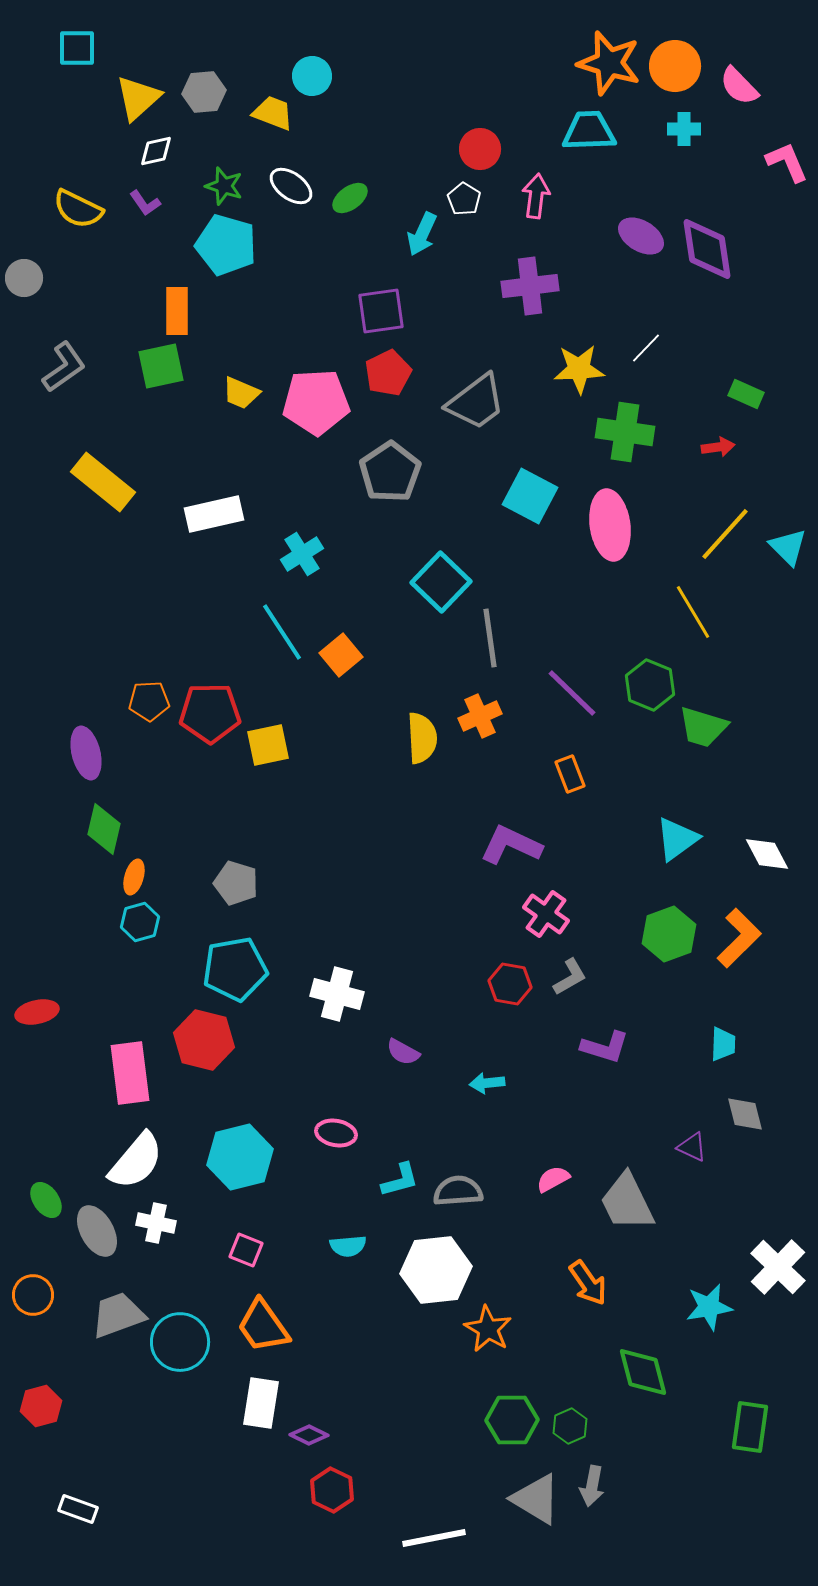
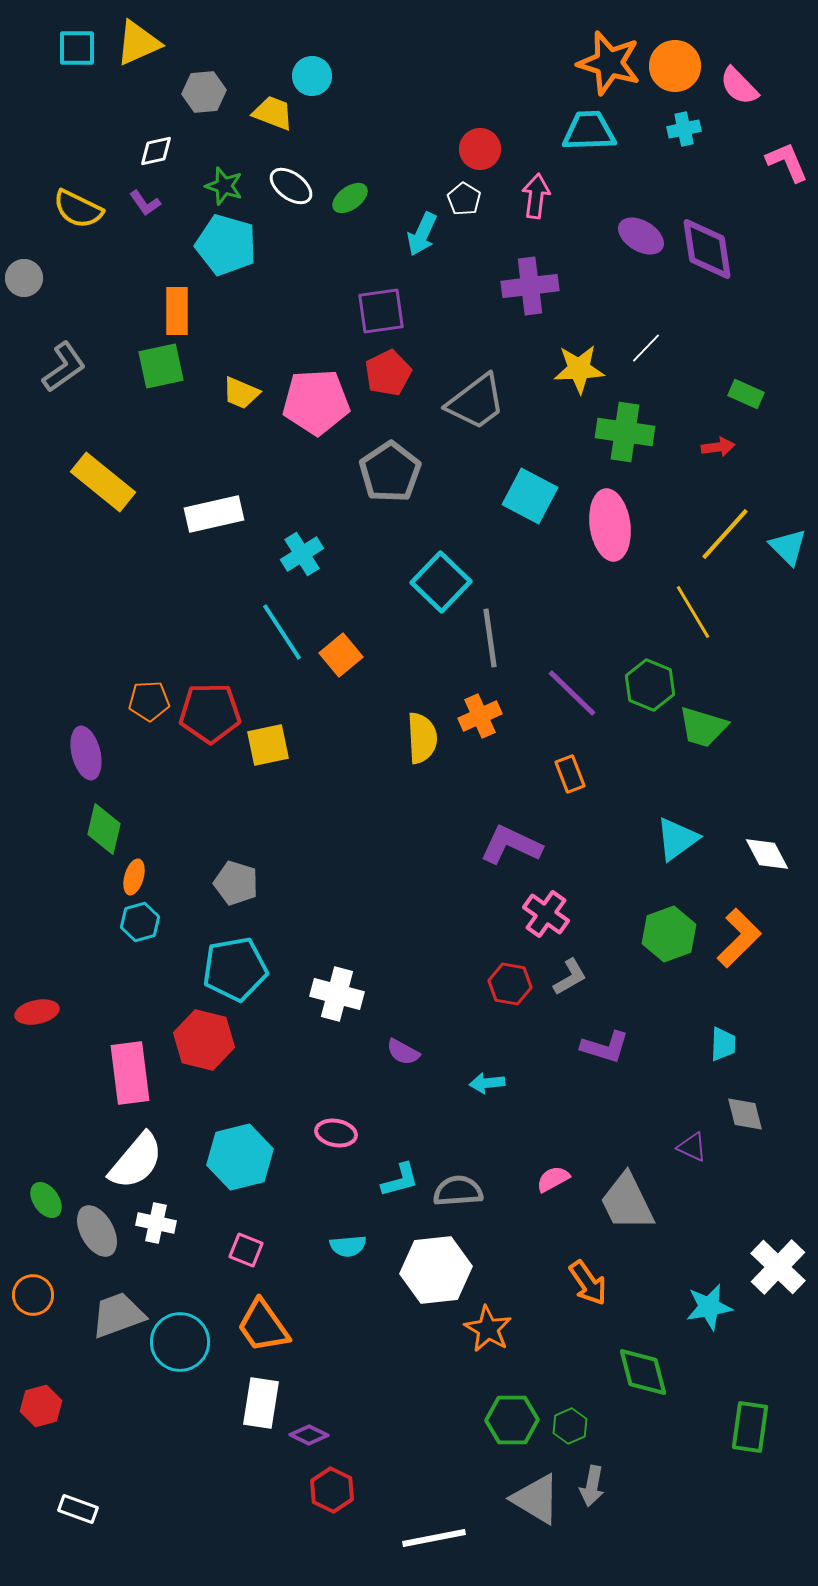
yellow triangle at (138, 98): moved 55 px up; rotated 18 degrees clockwise
cyan cross at (684, 129): rotated 12 degrees counterclockwise
